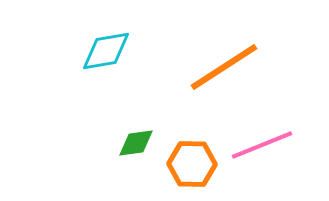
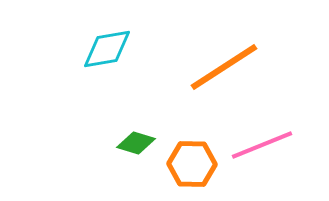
cyan diamond: moved 1 px right, 2 px up
green diamond: rotated 24 degrees clockwise
